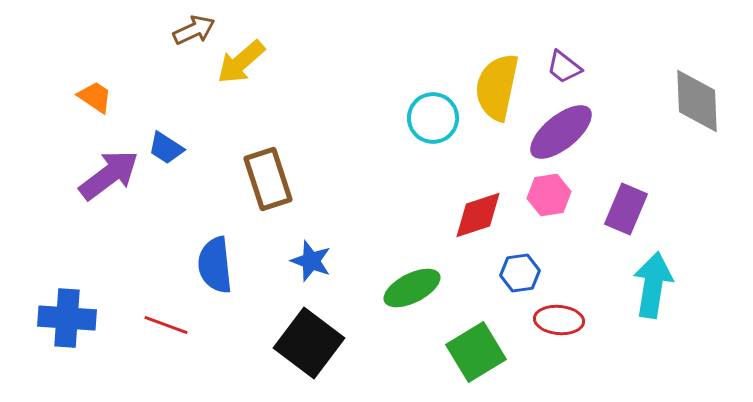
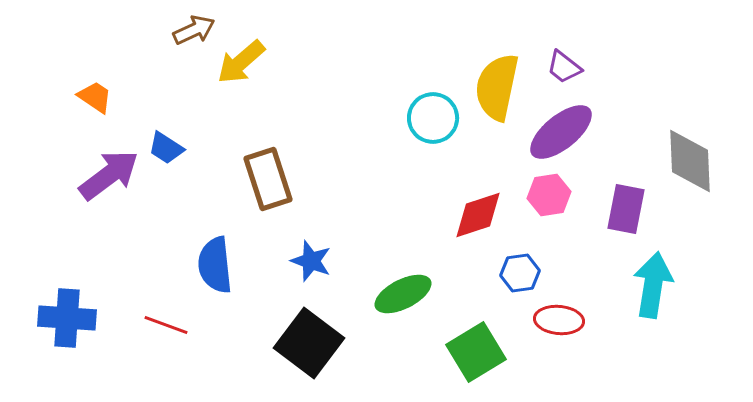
gray diamond: moved 7 px left, 60 px down
purple rectangle: rotated 12 degrees counterclockwise
green ellipse: moved 9 px left, 6 px down
